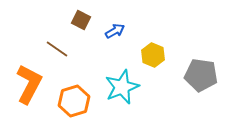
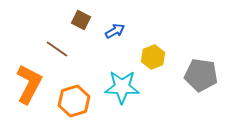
yellow hexagon: moved 2 px down; rotated 15 degrees clockwise
cyan star: rotated 24 degrees clockwise
